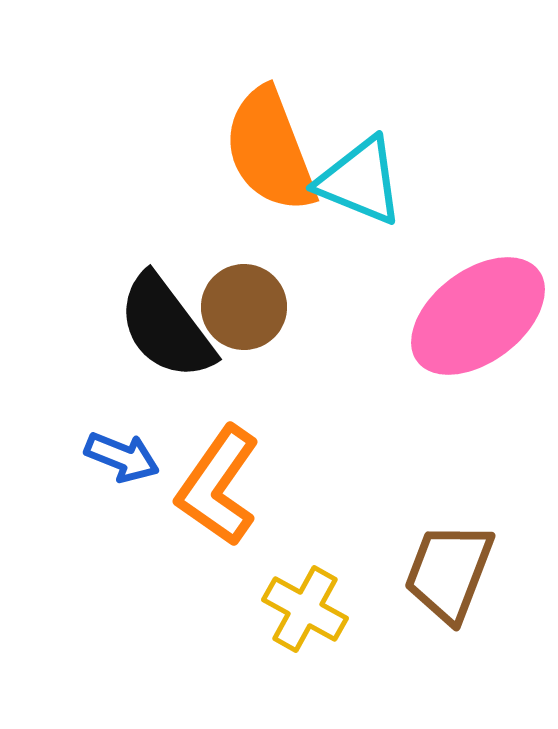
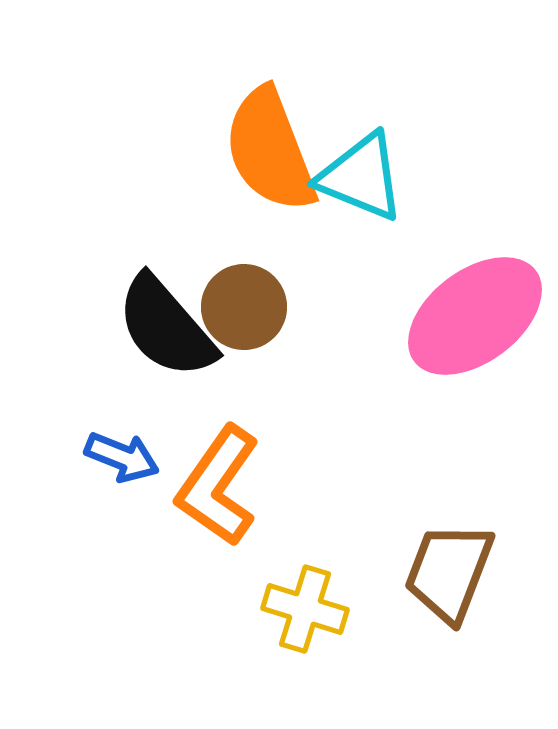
cyan triangle: moved 1 px right, 4 px up
pink ellipse: moved 3 px left
black semicircle: rotated 4 degrees counterclockwise
yellow cross: rotated 12 degrees counterclockwise
